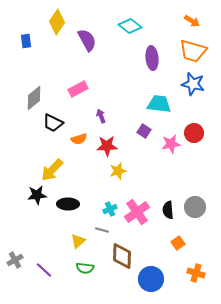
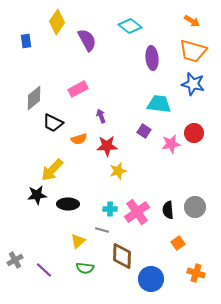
cyan cross: rotated 24 degrees clockwise
